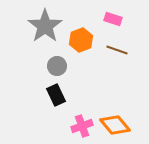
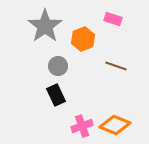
orange hexagon: moved 2 px right, 1 px up
brown line: moved 1 px left, 16 px down
gray circle: moved 1 px right
orange diamond: rotated 28 degrees counterclockwise
